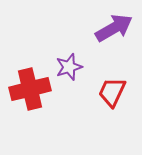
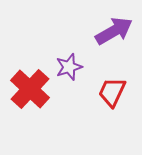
purple arrow: moved 3 px down
red cross: rotated 33 degrees counterclockwise
